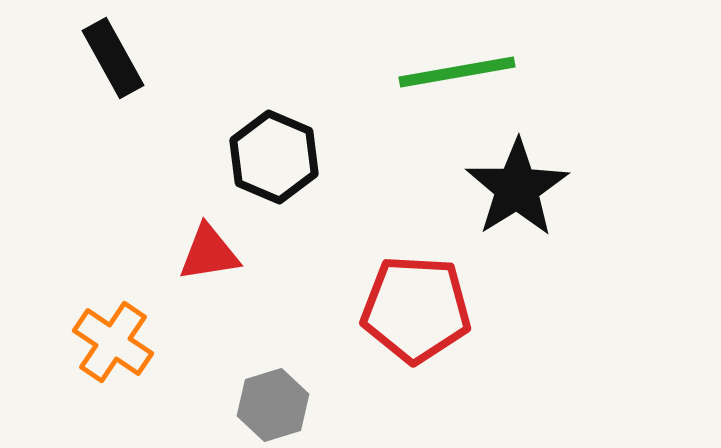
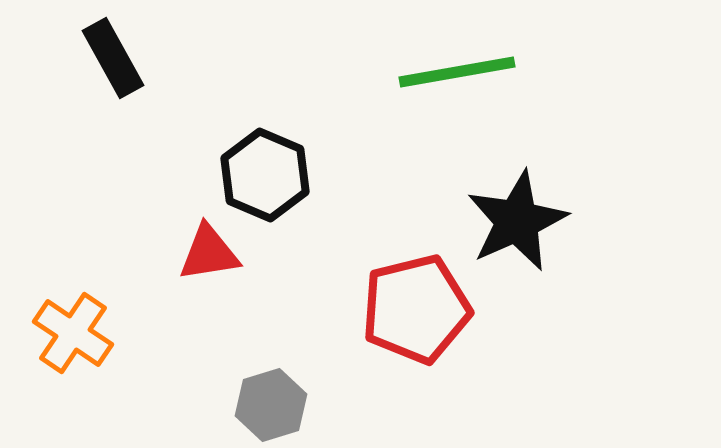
black hexagon: moved 9 px left, 18 px down
black star: moved 33 px down; rotated 8 degrees clockwise
red pentagon: rotated 17 degrees counterclockwise
orange cross: moved 40 px left, 9 px up
gray hexagon: moved 2 px left
